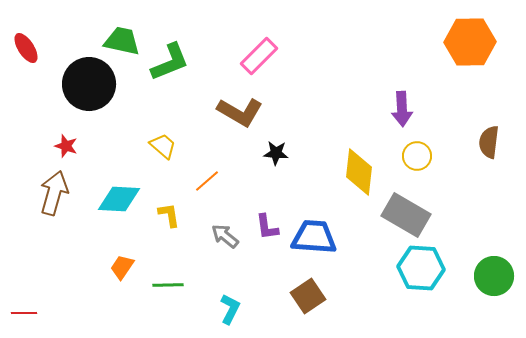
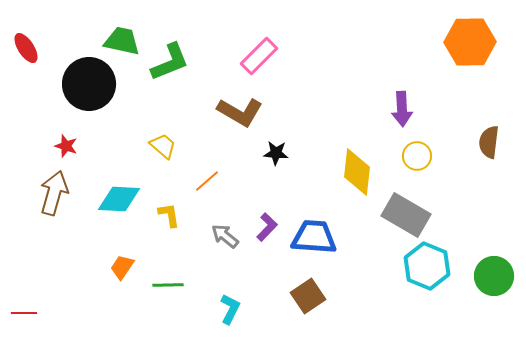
yellow diamond: moved 2 px left
purple L-shape: rotated 128 degrees counterclockwise
cyan hexagon: moved 6 px right, 2 px up; rotated 18 degrees clockwise
